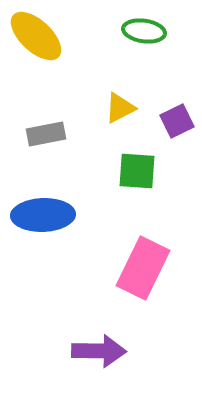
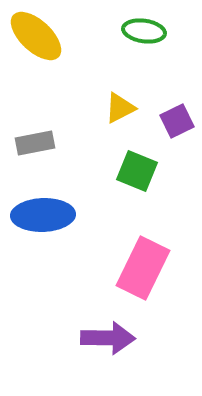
gray rectangle: moved 11 px left, 9 px down
green square: rotated 18 degrees clockwise
purple arrow: moved 9 px right, 13 px up
